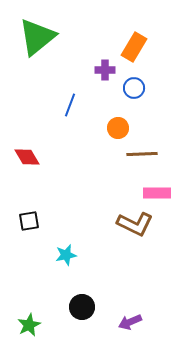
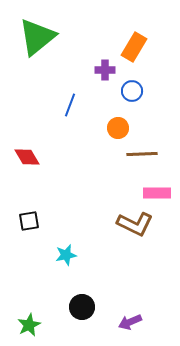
blue circle: moved 2 px left, 3 px down
